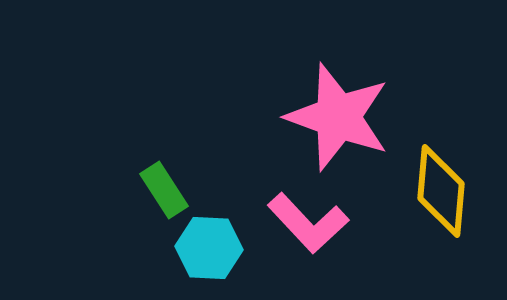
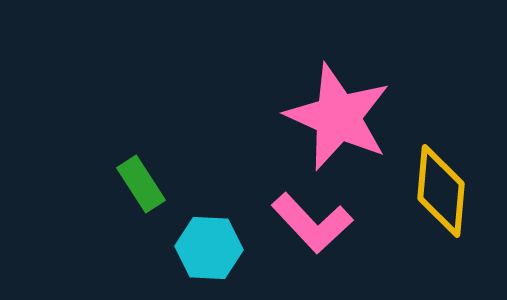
pink star: rotated 4 degrees clockwise
green rectangle: moved 23 px left, 6 px up
pink L-shape: moved 4 px right
